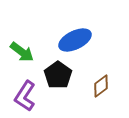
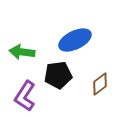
green arrow: rotated 150 degrees clockwise
black pentagon: rotated 28 degrees clockwise
brown diamond: moved 1 px left, 2 px up
